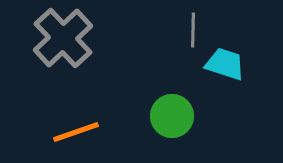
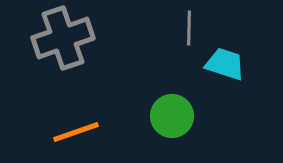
gray line: moved 4 px left, 2 px up
gray cross: rotated 24 degrees clockwise
